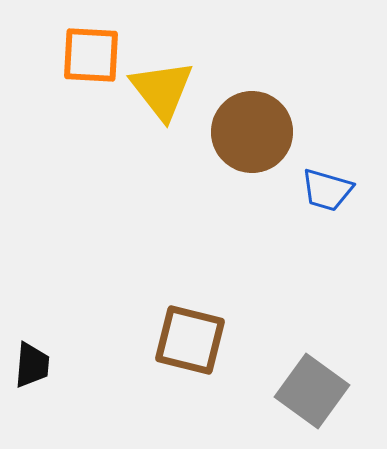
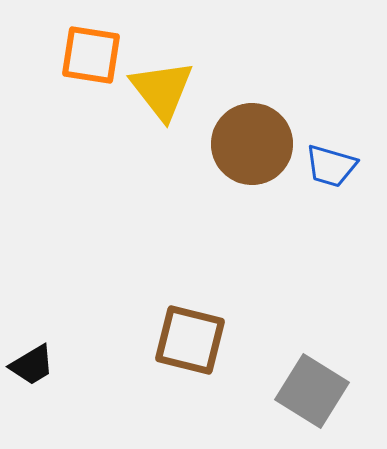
orange square: rotated 6 degrees clockwise
brown circle: moved 12 px down
blue trapezoid: moved 4 px right, 24 px up
black trapezoid: rotated 54 degrees clockwise
gray square: rotated 4 degrees counterclockwise
